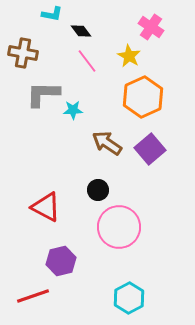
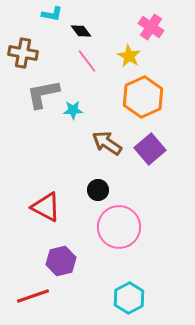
gray L-shape: rotated 12 degrees counterclockwise
